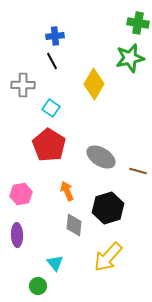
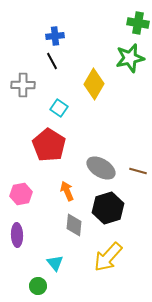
cyan square: moved 8 px right
gray ellipse: moved 11 px down
